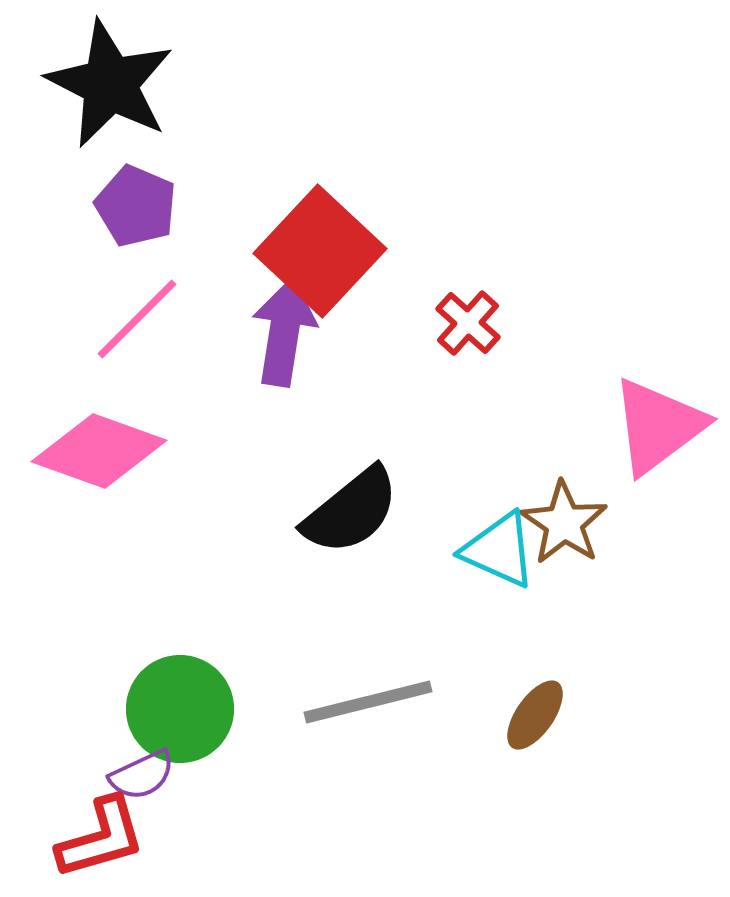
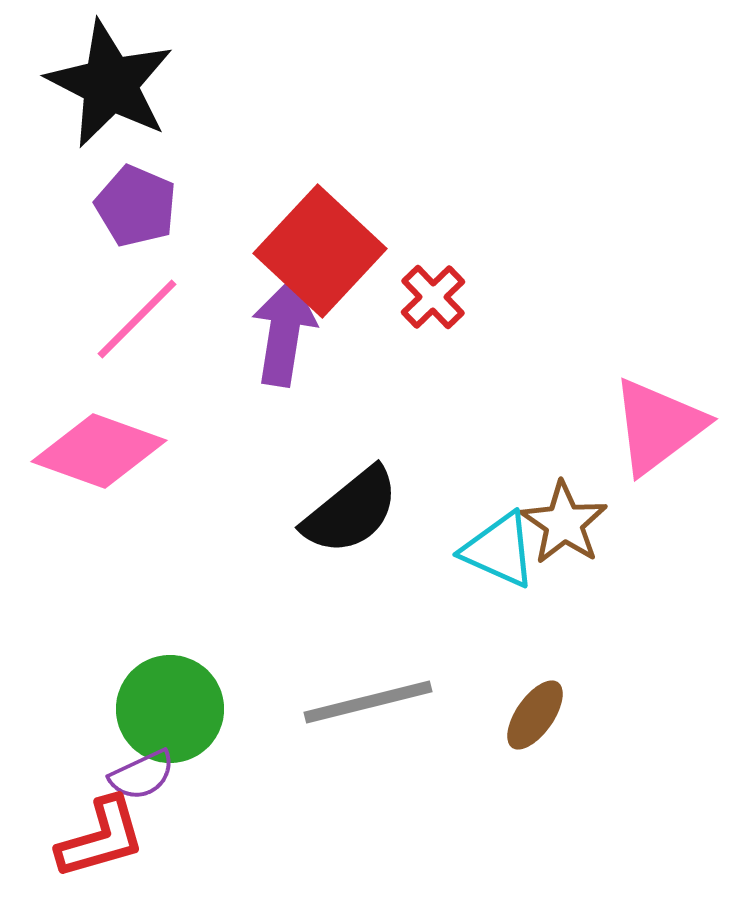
red cross: moved 35 px left, 26 px up; rotated 4 degrees clockwise
green circle: moved 10 px left
